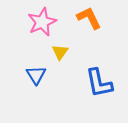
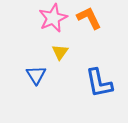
pink star: moved 11 px right, 4 px up
